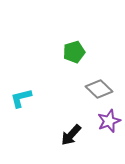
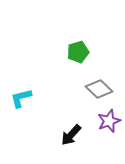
green pentagon: moved 4 px right
